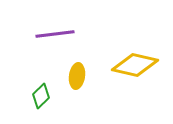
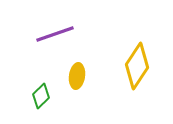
purple line: rotated 12 degrees counterclockwise
yellow diamond: moved 2 px right, 1 px down; rotated 69 degrees counterclockwise
